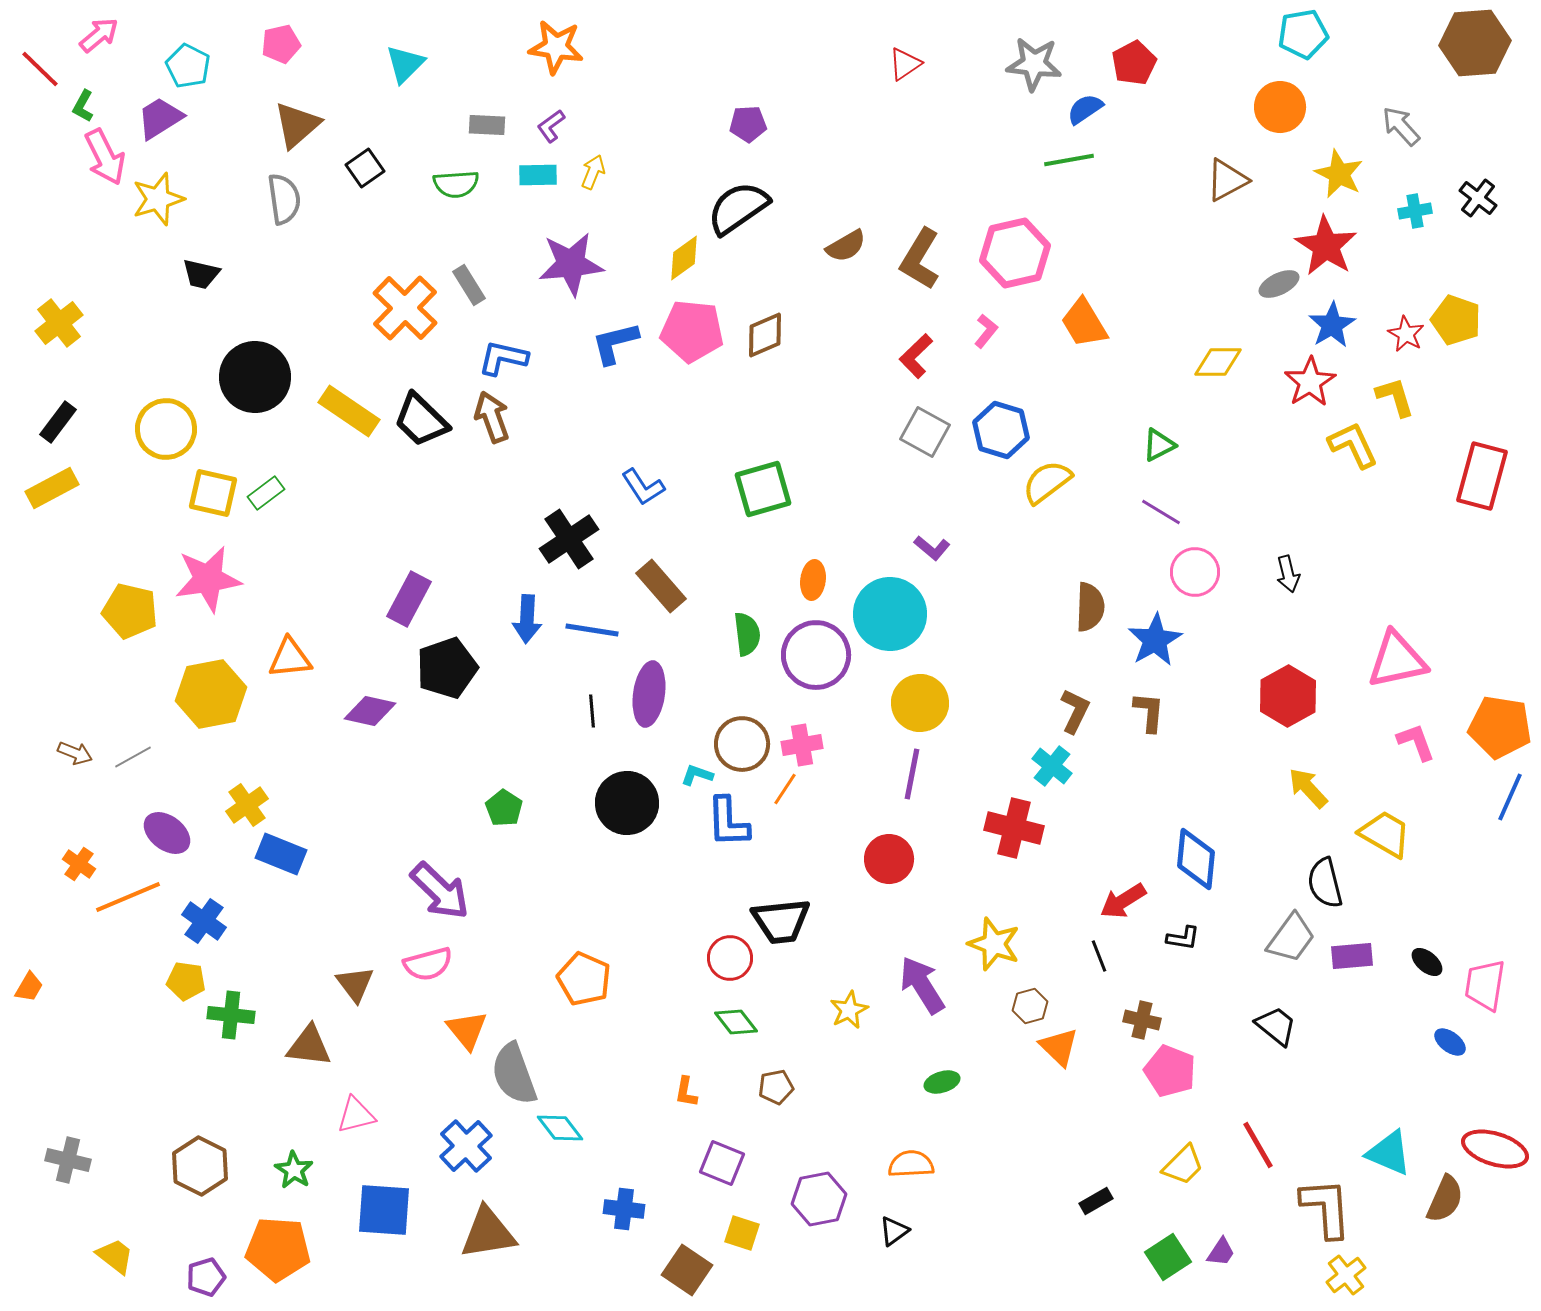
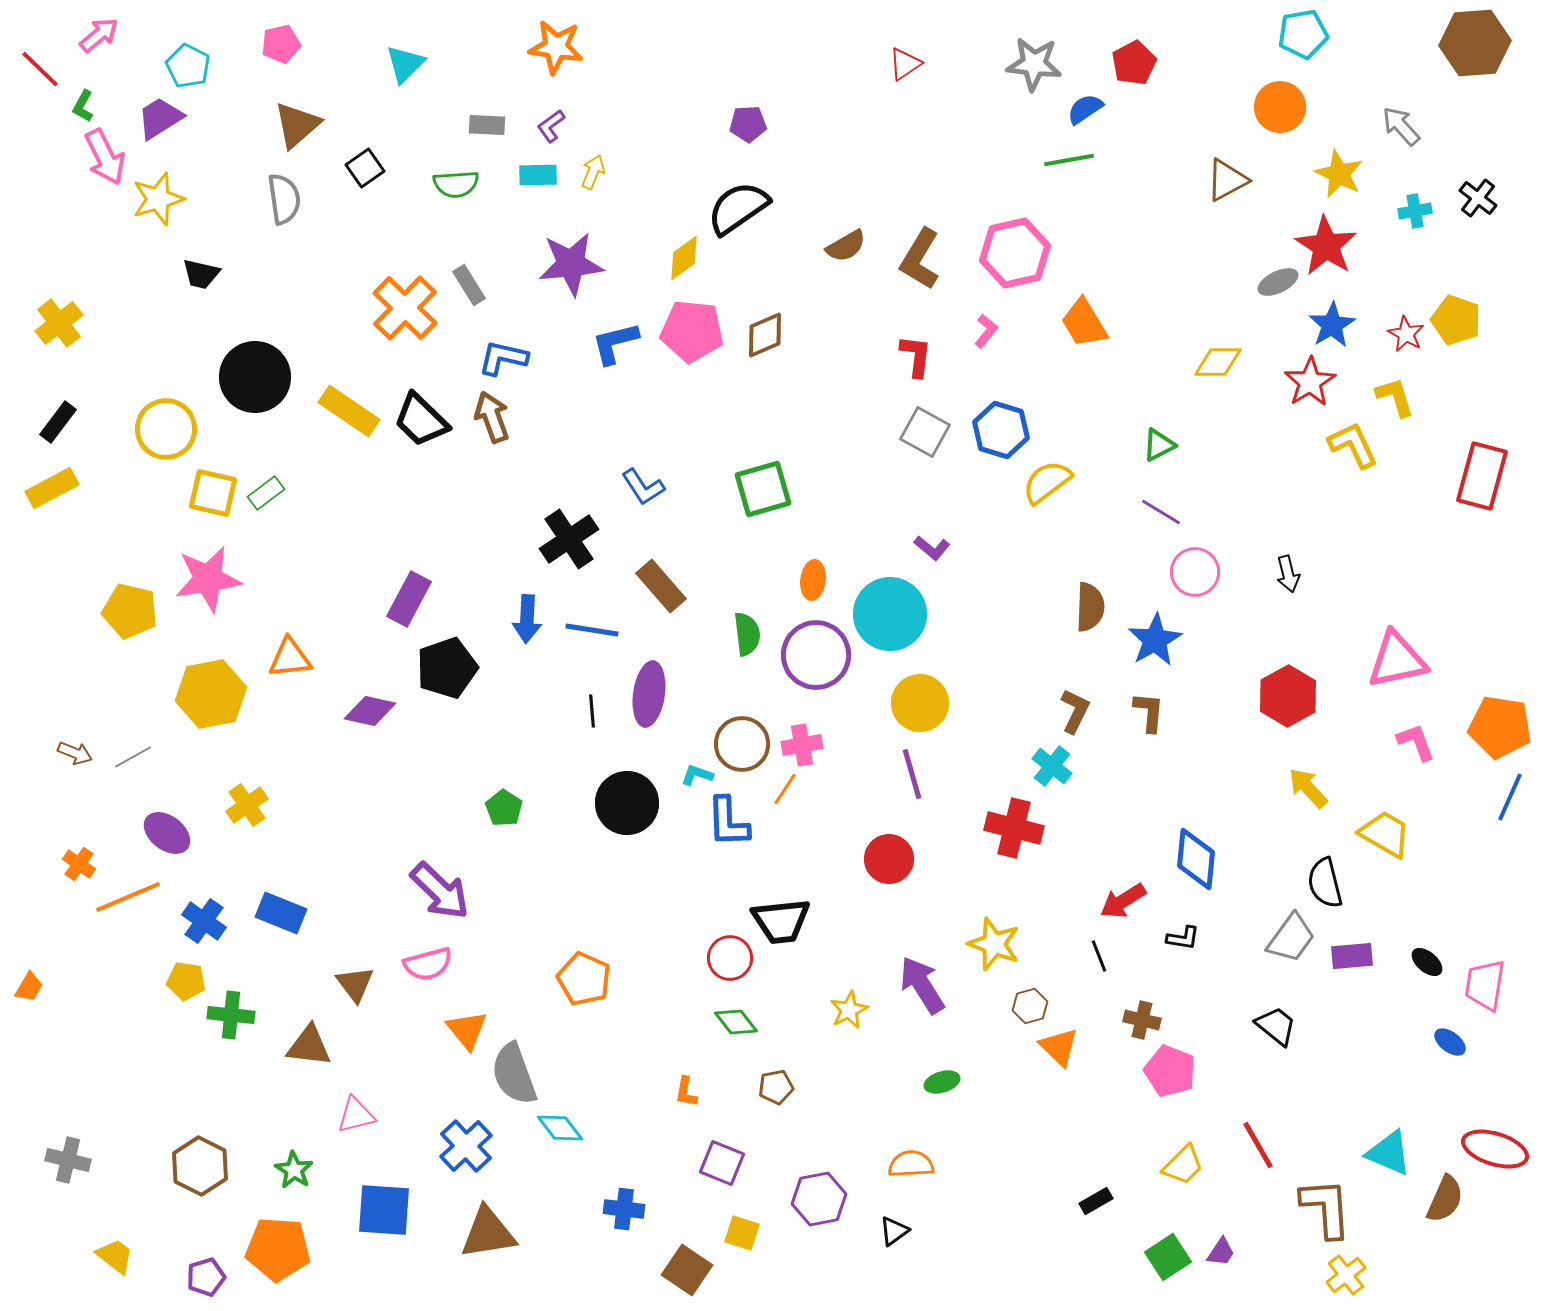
gray ellipse at (1279, 284): moved 1 px left, 2 px up
red L-shape at (916, 356): rotated 141 degrees clockwise
purple line at (912, 774): rotated 27 degrees counterclockwise
blue rectangle at (281, 854): moved 59 px down
